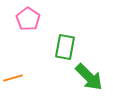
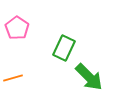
pink pentagon: moved 11 px left, 9 px down
green rectangle: moved 1 px left, 1 px down; rotated 15 degrees clockwise
